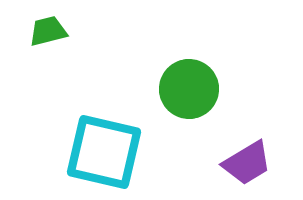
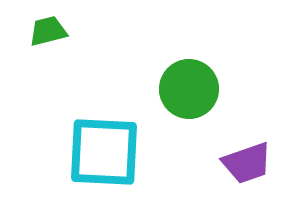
cyan square: rotated 10 degrees counterclockwise
purple trapezoid: rotated 12 degrees clockwise
